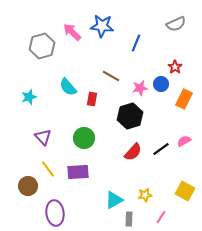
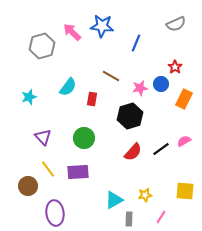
cyan semicircle: rotated 102 degrees counterclockwise
yellow square: rotated 24 degrees counterclockwise
